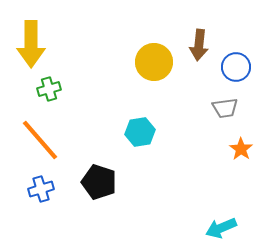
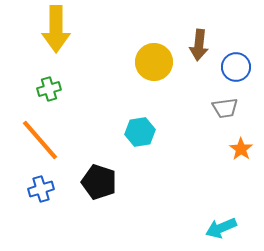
yellow arrow: moved 25 px right, 15 px up
